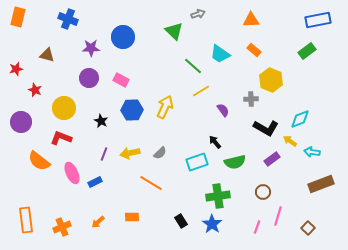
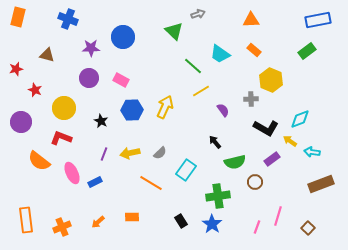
cyan rectangle at (197, 162): moved 11 px left, 8 px down; rotated 35 degrees counterclockwise
brown circle at (263, 192): moved 8 px left, 10 px up
